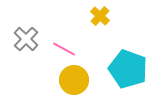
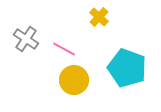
yellow cross: moved 1 px left, 1 px down
gray cross: rotated 10 degrees counterclockwise
cyan pentagon: moved 1 px left, 1 px up
